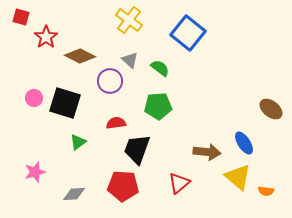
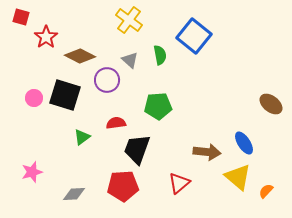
blue square: moved 6 px right, 3 px down
green semicircle: moved 13 px up; rotated 42 degrees clockwise
purple circle: moved 3 px left, 1 px up
black square: moved 8 px up
brown ellipse: moved 5 px up
green triangle: moved 4 px right, 5 px up
pink star: moved 3 px left
red pentagon: rotated 8 degrees counterclockwise
orange semicircle: rotated 126 degrees clockwise
